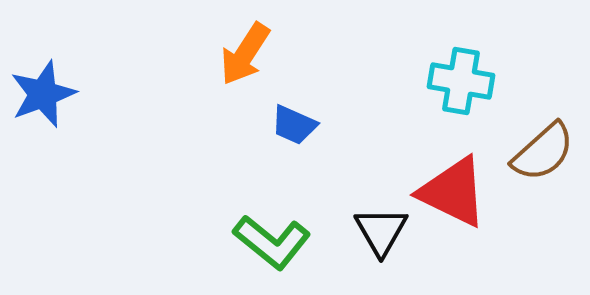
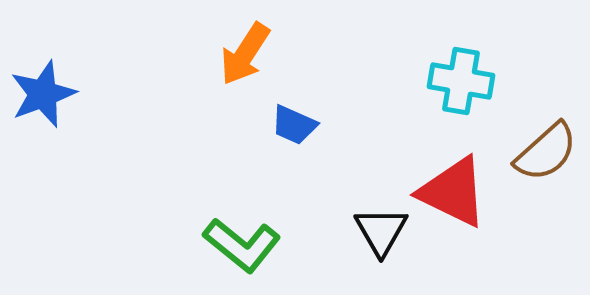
brown semicircle: moved 3 px right
green L-shape: moved 30 px left, 3 px down
